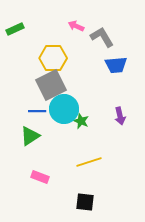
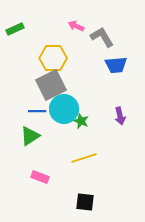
yellow line: moved 5 px left, 4 px up
